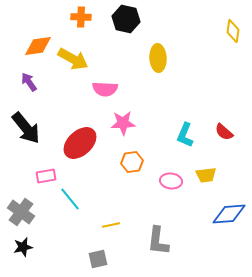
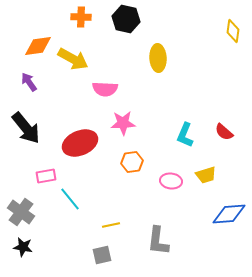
red ellipse: rotated 20 degrees clockwise
yellow trapezoid: rotated 10 degrees counterclockwise
black star: rotated 24 degrees clockwise
gray square: moved 4 px right, 4 px up
